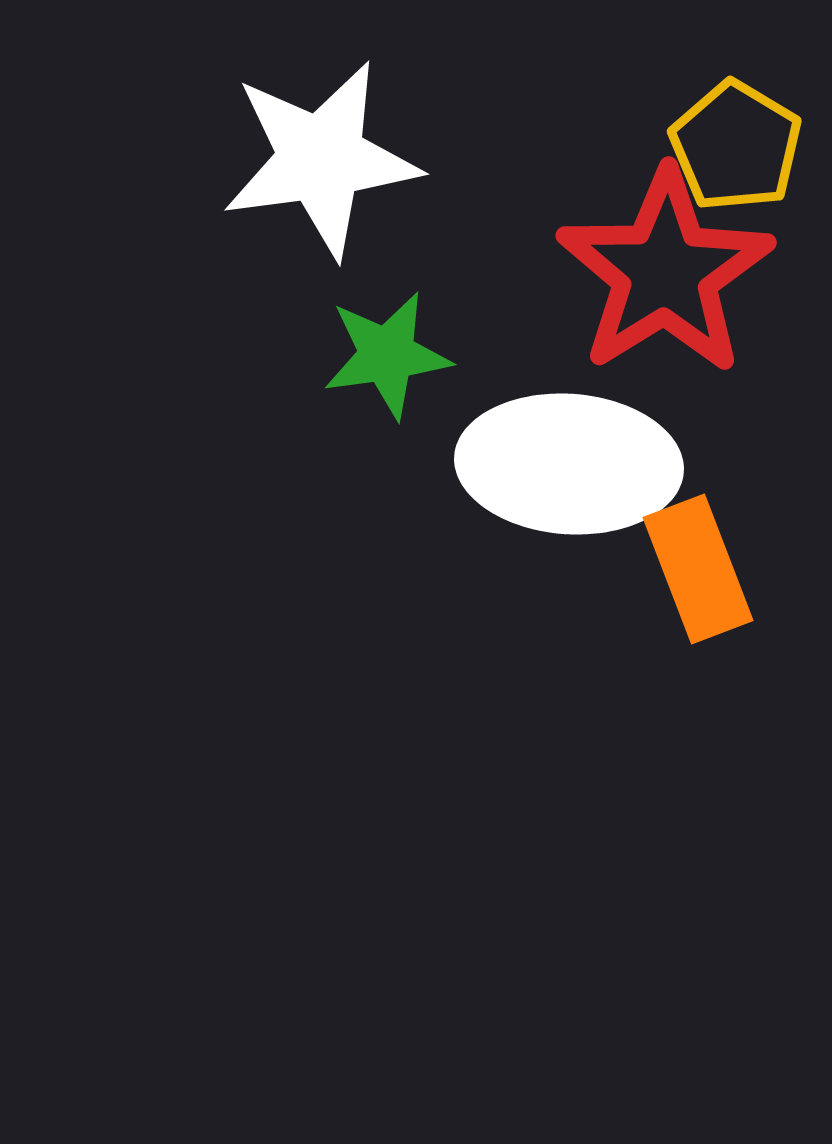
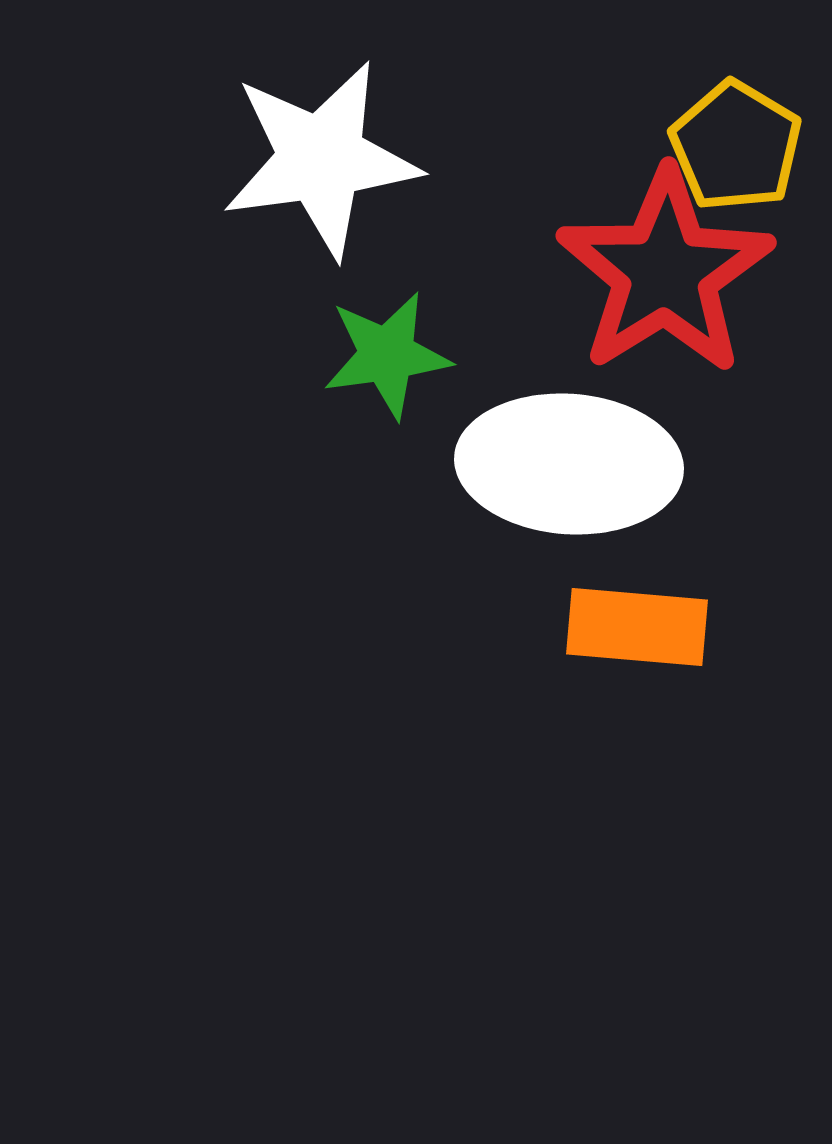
orange rectangle: moved 61 px left, 58 px down; rotated 64 degrees counterclockwise
